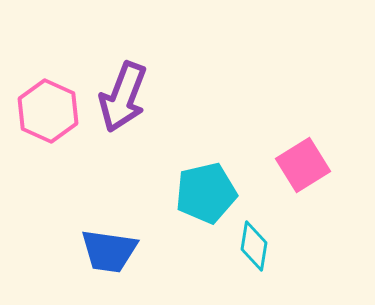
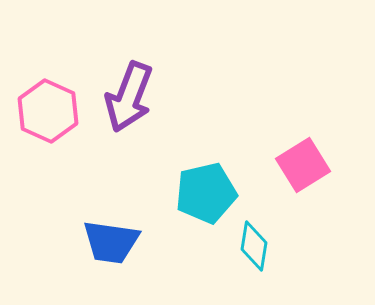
purple arrow: moved 6 px right
blue trapezoid: moved 2 px right, 9 px up
